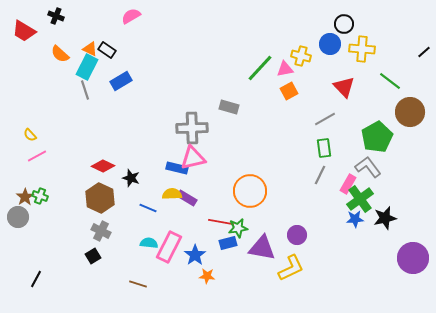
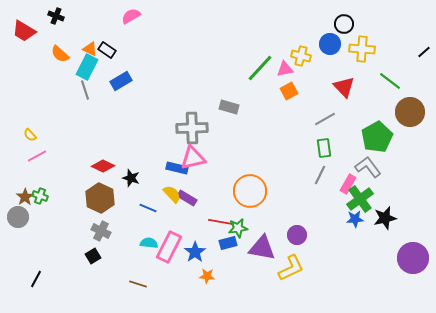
yellow semicircle at (172, 194): rotated 48 degrees clockwise
blue star at (195, 255): moved 3 px up
